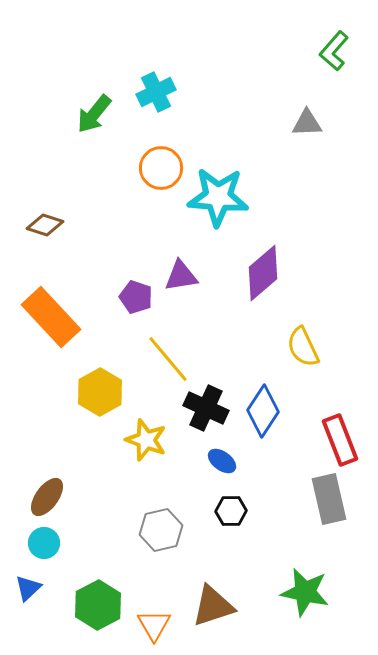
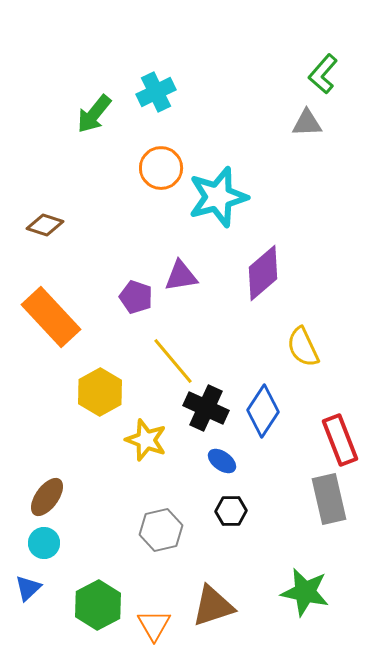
green L-shape: moved 11 px left, 23 px down
cyan star: rotated 20 degrees counterclockwise
yellow line: moved 5 px right, 2 px down
